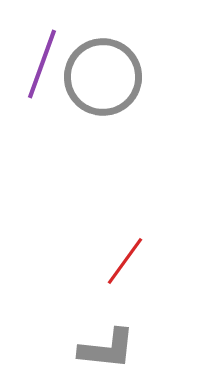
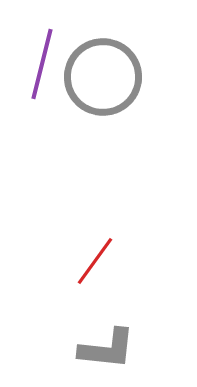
purple line: rotated 6 degrees counterclockwise
red line: moved 30 px left
